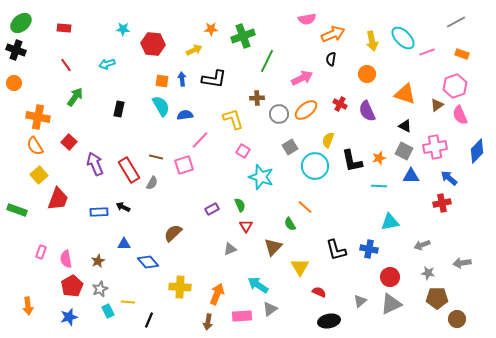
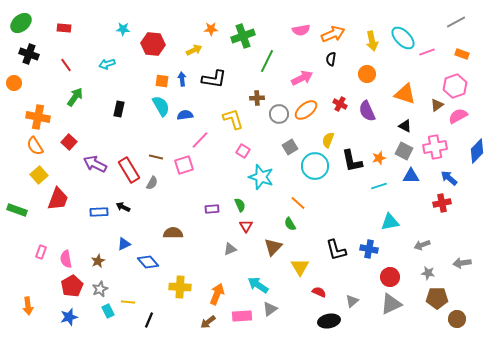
pink semicircle at (307, 19): moved 6 px left, 11 px down
black cross at (16, 50): moved 13 px right, 4 px down
pink semicircle at (460, 115): moved 2 px left, 1 px down; rotated 84 degrees clockwise
purple arrow at (95, 164): rotated 40 degrees counterclockwise
cyan line at (379, 186): rotated 21 degrees counterclockwise
orange line at (305, 207): moved 7 px left, 4 px up
purple rectangle at (212, 209): rotated 24 degrees clockwise
brown semicircle at (173, 233): rotated 42 degrees clockwise
blue triangle at (124, 244): rotated 24 degrees counterclockwise
gray triangle at (360, 301): moved 8 px left
brown arrow at (208, 322): rotated 42 degrees clockwise
